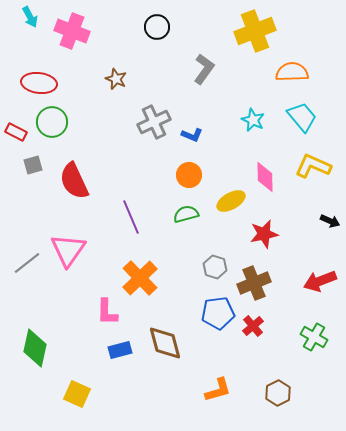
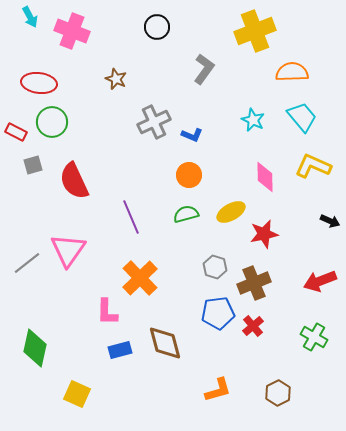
yellow ellipse: moved 11 px down
